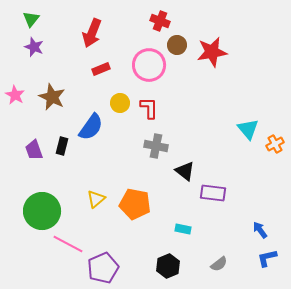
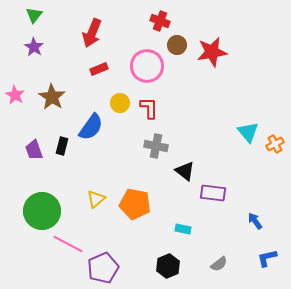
green triangle: moved 3 px right, 4 px up
purple star: rotated 12 degrees clockwise
pink circle: moved 2 px left, 1 px down
red rectangle: moved 2 px left
brown star: rotated 8 degrees clockwise
cyan triangle: moved 3 px down
blue arrow: moved 5 px left, 9 px up
